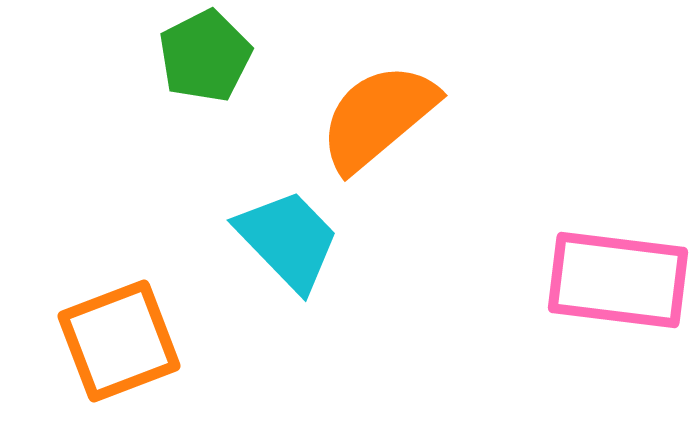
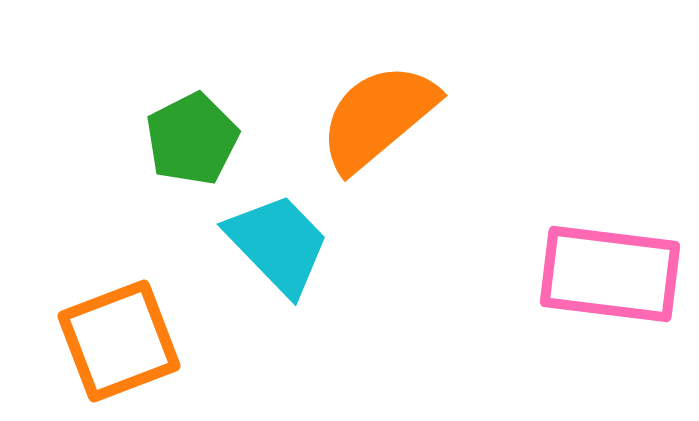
green pentagon: moved 13 px left, 83 px down
cyan trapezoid: moved 10 px left, 4 px down
pink rectangle: moved 8 px left, 6 px up
